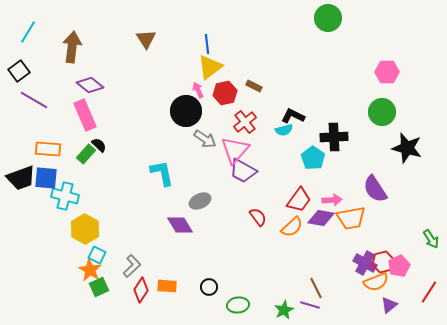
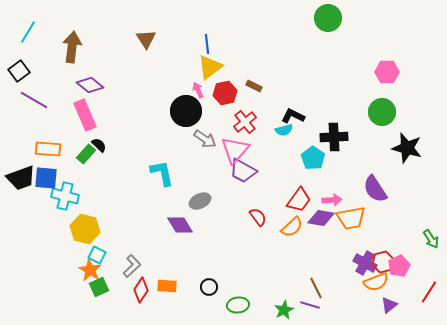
yellow hexagon at (85, 229): rotated 16 degrees counterclockwise
